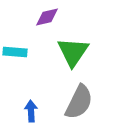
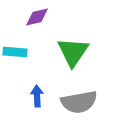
purple diamond: moved 10 px left
gray semicircle: rotated 54 degrees clockwise
blue arrow: moved 6 px right, 15 px up
